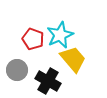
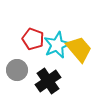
cyan star: moved 3 px left, 10 px down
yellow trapezoid: moved 6 px right, 10 px up
black cross: rotated 25 degrees clockwise
